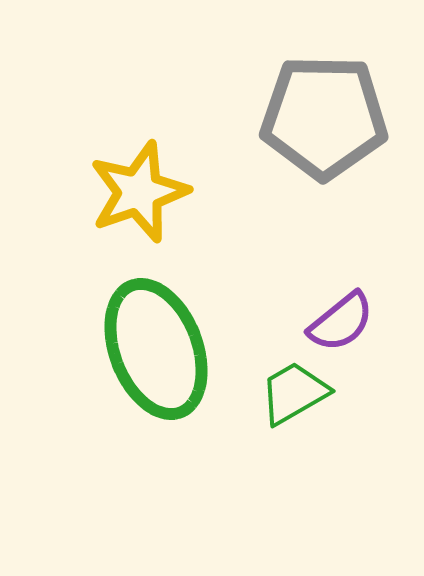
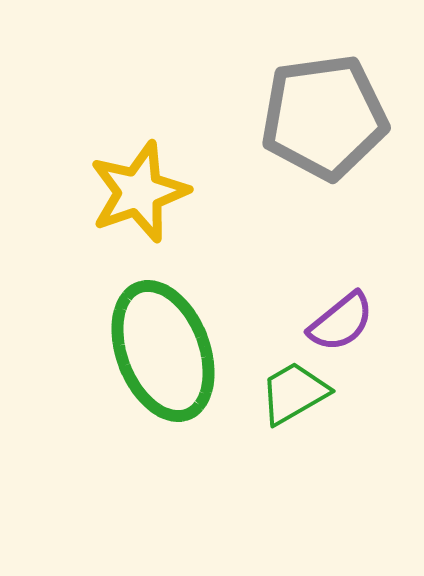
gray pentagon: rotated 9 degrees counterclockwise
green ellipse: moved 7 px right, 2 px down
